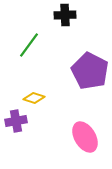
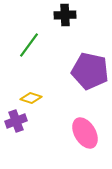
purple pentagon: rotated 15 degrees counterclockwise
yellow diamond: moved 3 px left
purple cross: rotated 10 degrees counterclockwise
pink ellipse: moved 4 px up
